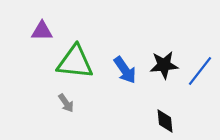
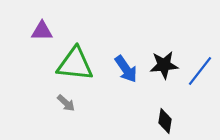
green triangle: moved 2 px down
blue arrow: moved 1 px right, 1 px up
gray arrow: rotated 12 degrees counterclockwise
black diamond: rotated 15 degrees clockwise
